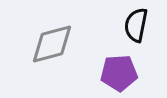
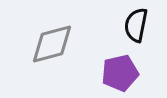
purple pentagon: moved 1 px right; rotated 9 degrees counterclockwise
